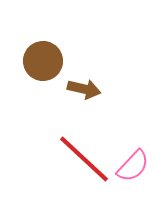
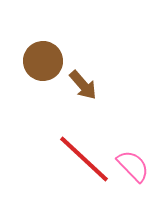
brown arrow: moved 1 px left, 4 px up; rotated 36 degrees clockwise
pink semicircle: rotated 87 degrees counterclockwise
